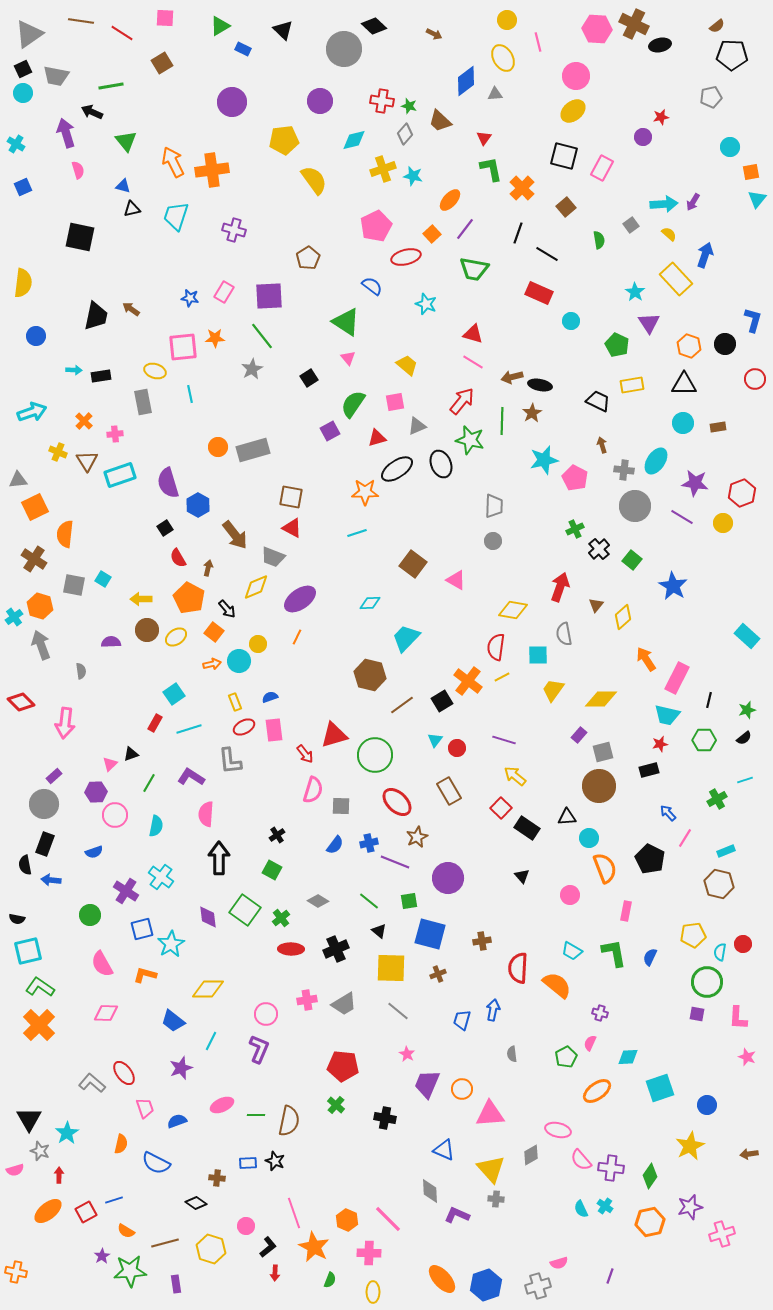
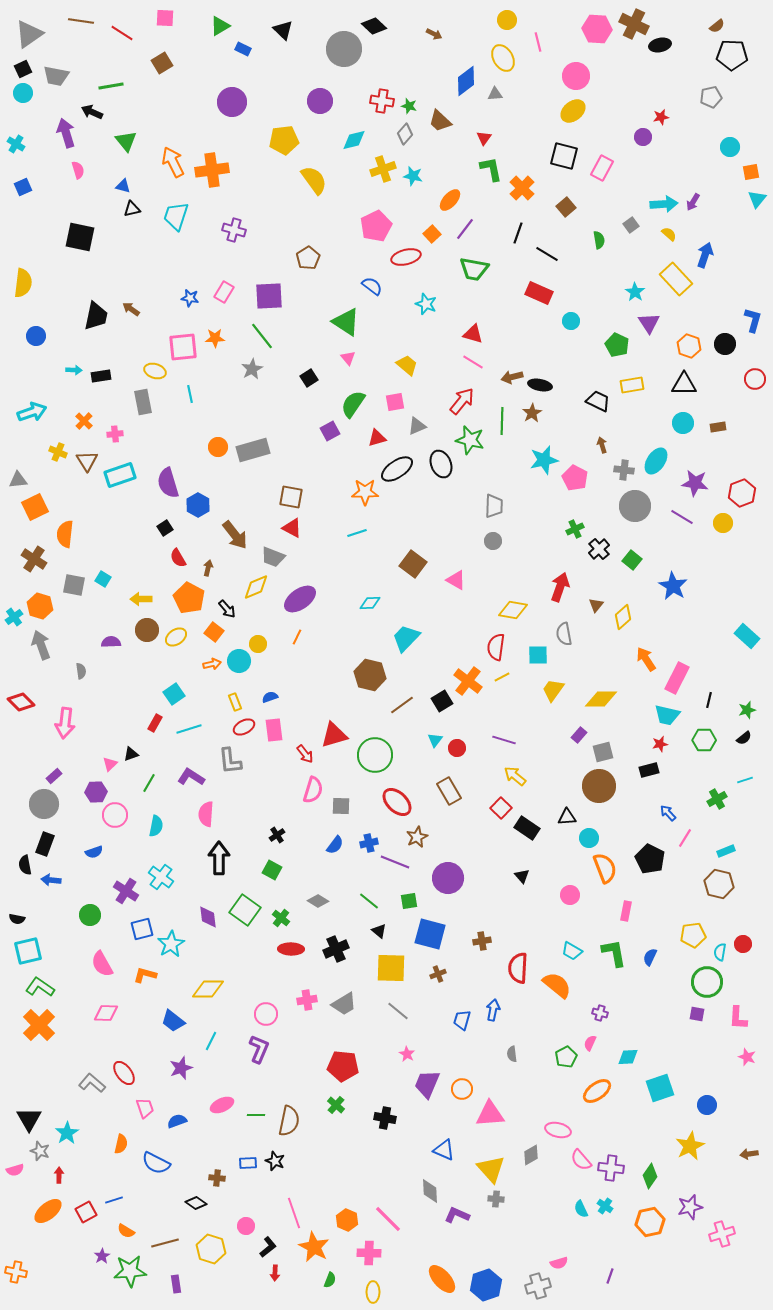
green cross at (281, 918): rotated 12 degrees counterclockwise
